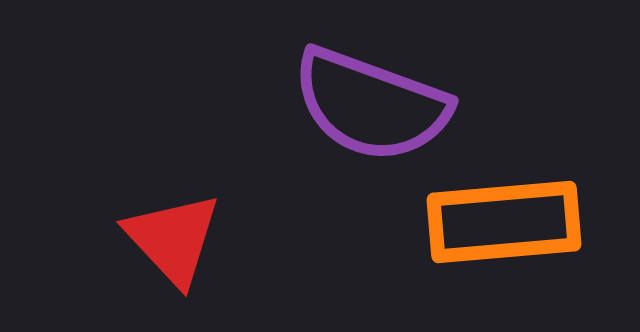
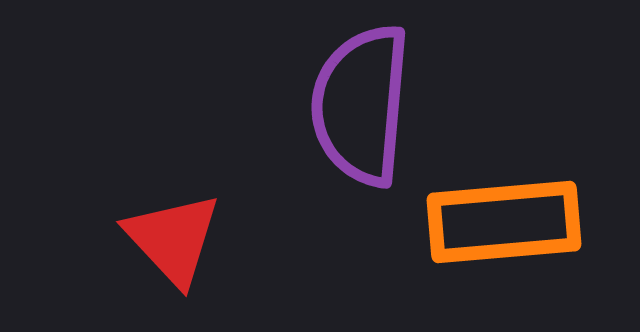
purple semicircle: moved 10 px left; rotated 75 degrees clockwise
